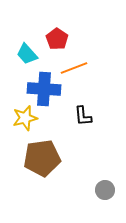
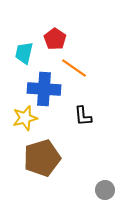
red pentagon: moved 2 px left
cyan trapezoid: moved 3 px left, 1 px up; rotated 55 degrees clockwise
orange line: rotated 56 degrees clockwise
brown pentagon: rotated 9 degrees counterclockwise
